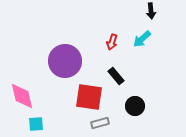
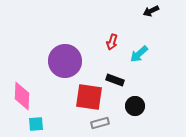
black arrow: rotated 70 degrees clockwise
cyan arrow: moved 3 px left, 15 px down
black rectangle: moved 1 px left, 4 px down; rotated 30 degrees counterclockwise
pink diamond: rotated 16 degrees clockwise
